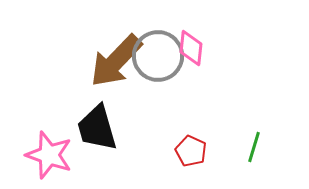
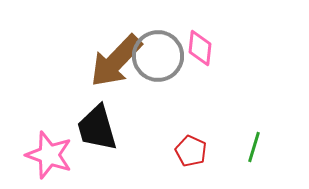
pink diamond: moved 9 px right
